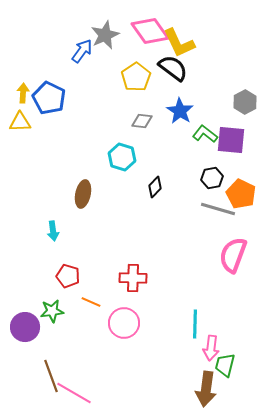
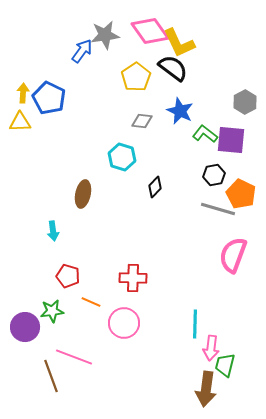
gray star: rotated 16 degrees clockwise
blue star: rotated 8 degrees counterclockwise
black hexagon: moved 2 px right, 3 px up
pink line: moved 36 px up; rotated 9 degrees counterclockwise
